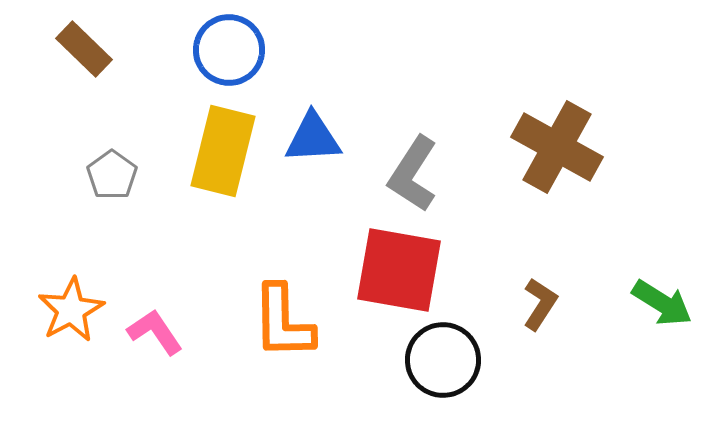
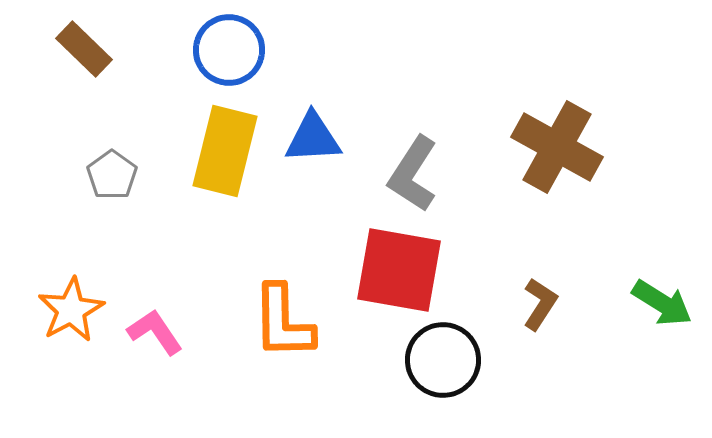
yellow rectangle: moved 2 px right
